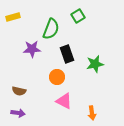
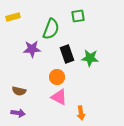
green square: rotated 24 degrees clockwise
green star: moved 5 px left, 6 px up; rotated 18 degrees clockwise
pink triangle: moved 5 px left, 4 px up
orange arrow: moved 11 px left
